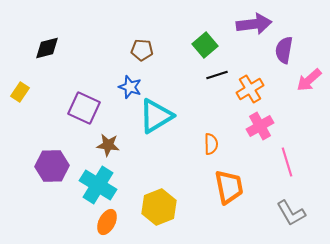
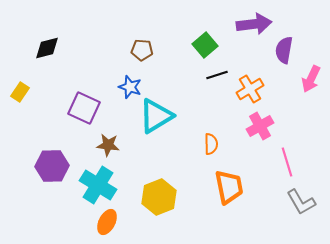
pink arrow: moved 2 px right, 1 px up; rotated 24 degrees counterclockwise
yellow hexagon: moved 10 px up
gray L-shape: moved 10 px right, 11 px up
